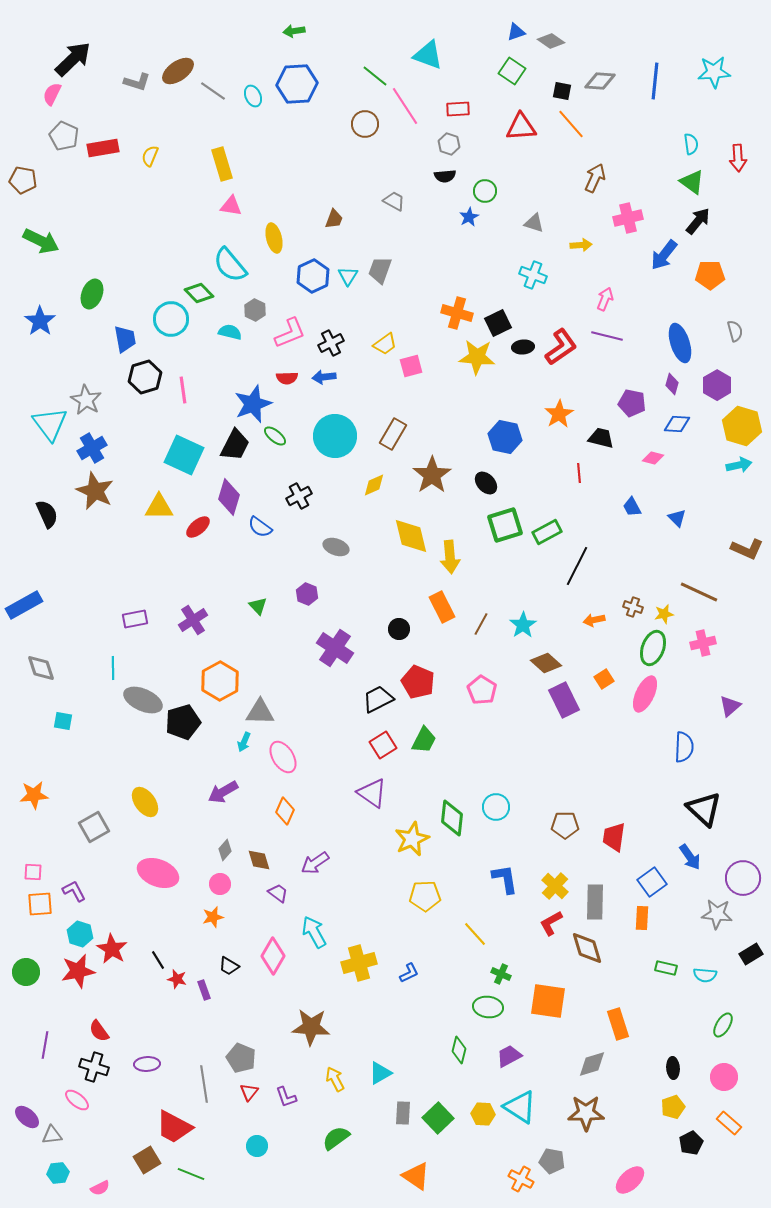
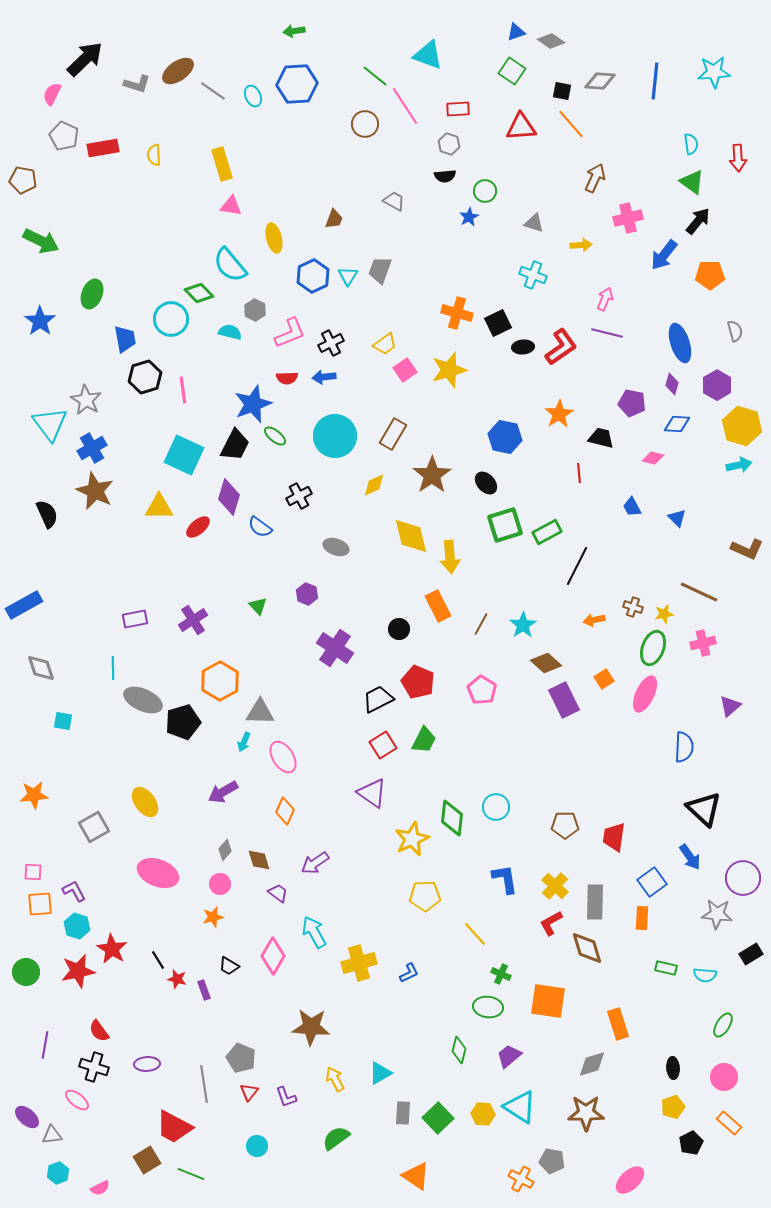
black arrow at (73, 59): moved 12 px right
gray L-shape at (137, 82): moved 2 px down
yellow semicircle at (150, 156): moved 4 px right, 1 px up; rotated 25 degrees counterclockwise
purple line at (607, 336): moved 3 px up
yellow star at (477, 357): moved 28 px left, 13 px down; rotated 21 degrees counterclockwise
pink square at (411, 366): moved 6 px left, 4 px down; rotated 20 degrees counterclockwise
orange rectangle at (442, 607): moved 4 px left, 1 px up
cyan hexagon at (80, 934): moved 3 px left, 8 px up
purple trapezoid at (509, 1056): rotated 12 degrees counterclockwise
cyan hexagon at (58, 1173): rotated 15 degrees counterclockwise
